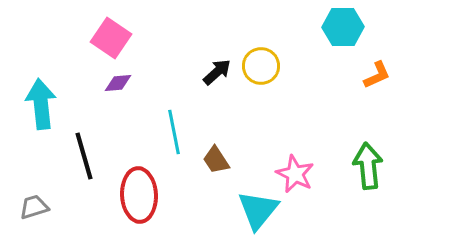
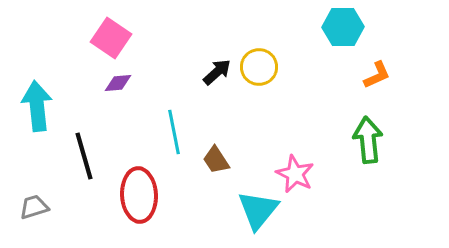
yellow circle: moved 2 px left, 1 px down
cyan arrow: moved 4 px left, 2 px down
green arrow: moved 26 px up
